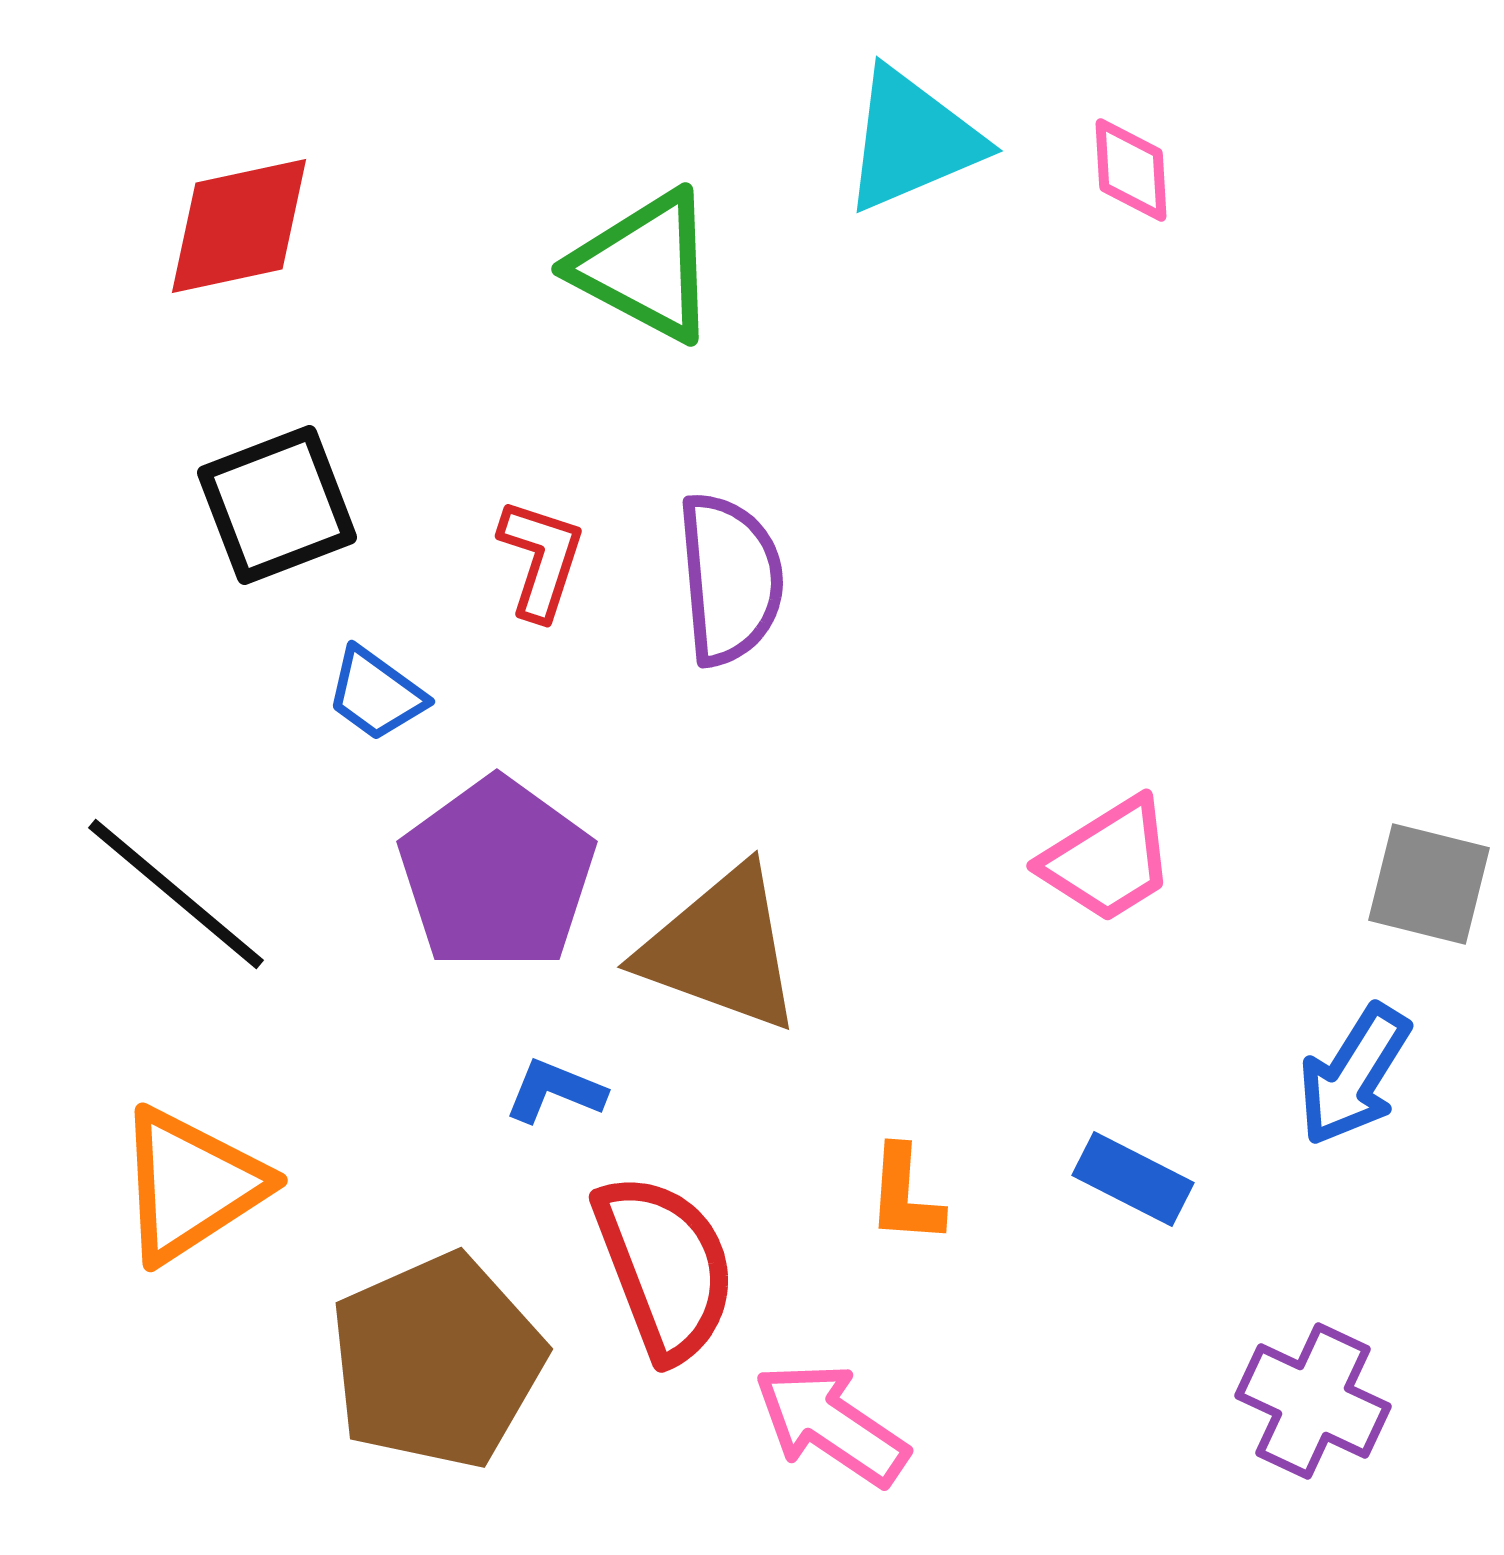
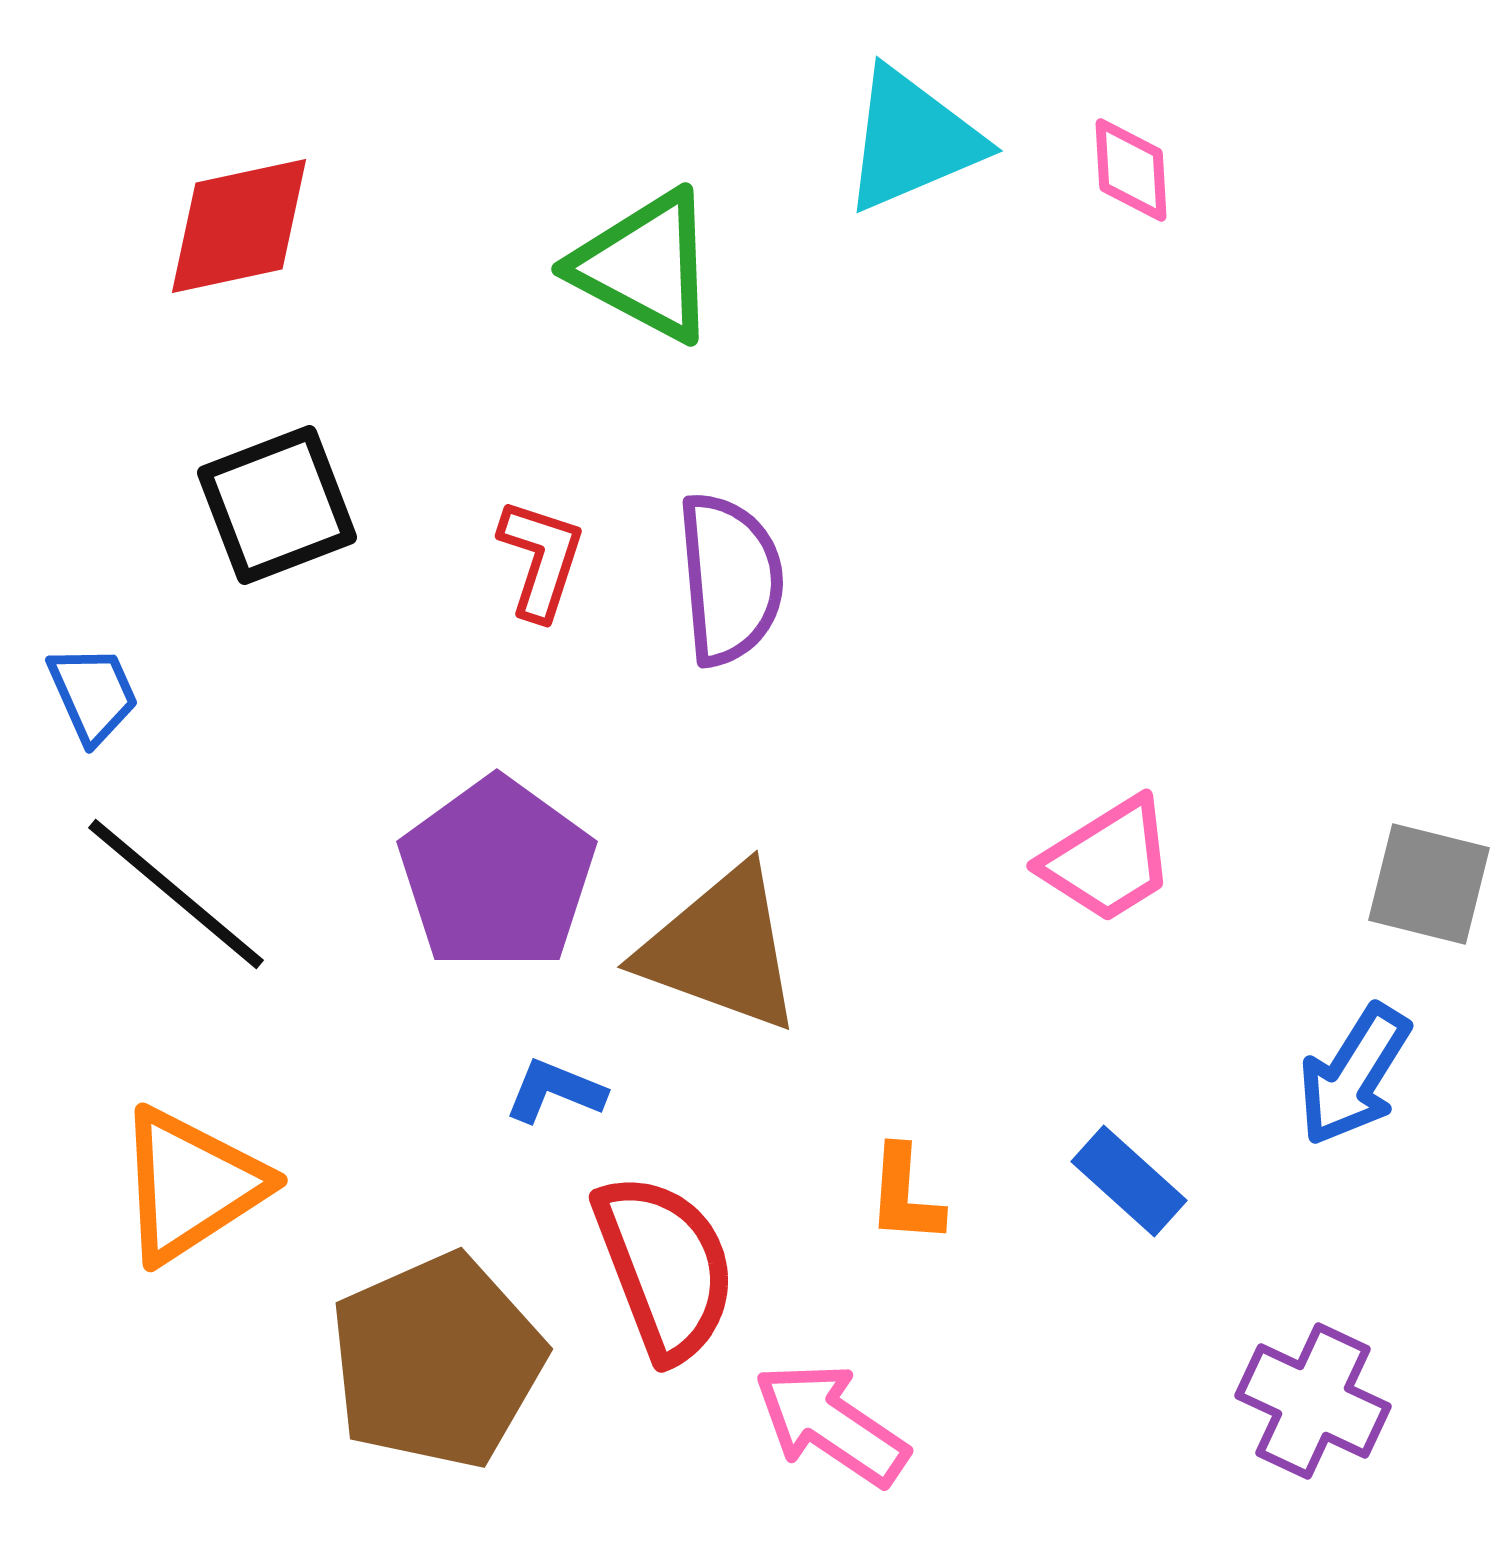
blue trapezoid: moved 283 px left; rotated 150 degrees counterclockwise
blue rectangle: moved 4 px left, 2 px down; rotated 15 degrees clockwise
